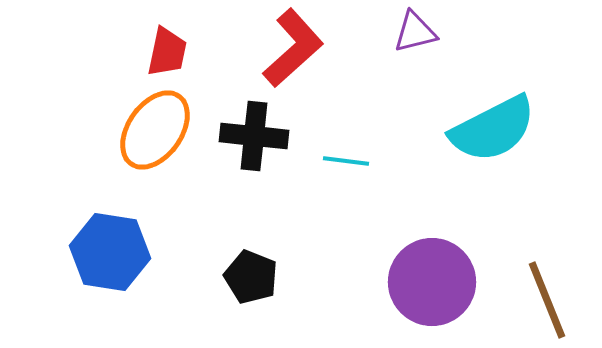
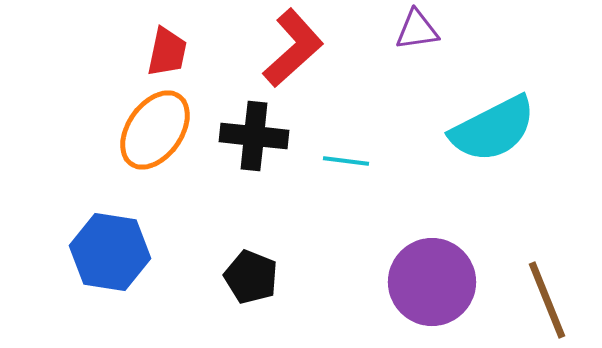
purple triangle: moved 2 px right, 2 px up; rotated 6 degrees clockwise
